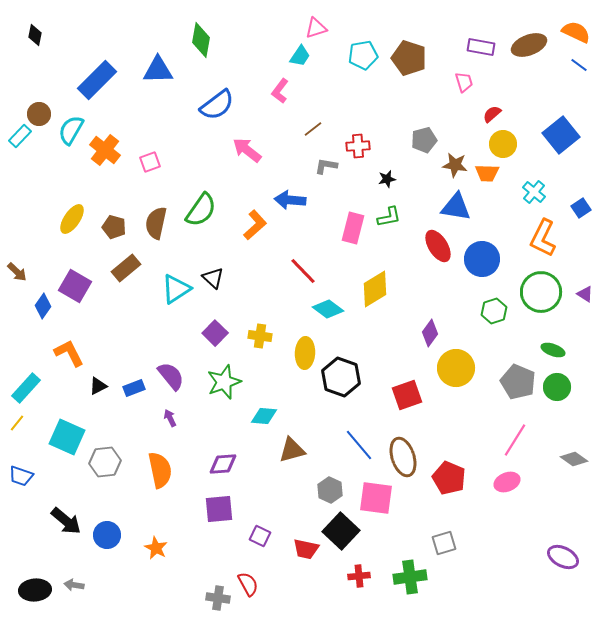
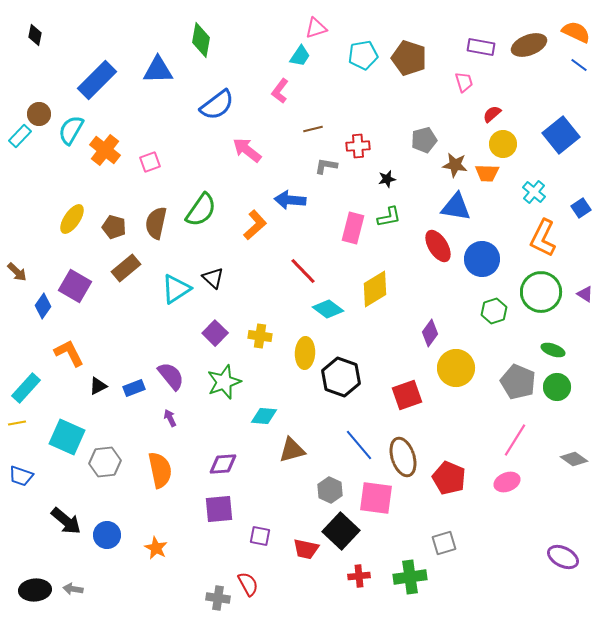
brown line at (313, 129): rotated 24 degrees clockwise
yellow line at (17, 423): rotated 42 degrees clockwise
purple square at (260, 536): rotated 15 degrees counterclockwise
gray arrow at (74, 585): moved 1 px left, 4 px down
